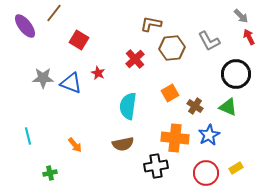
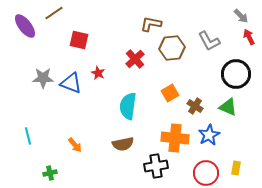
brown line: rotated 18 degrees clockwise
red square: rotated 18 degrees counterclockwise
yellow rectangle: rotated 48 degrees counterclockwise
